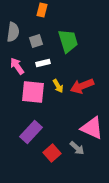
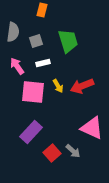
gray arrow: moved 4 px left, 3 px down
